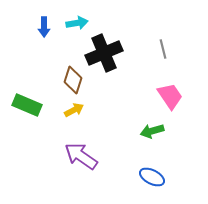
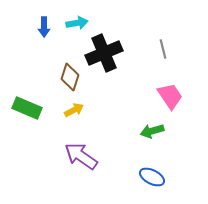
brown diamond: moved 3 px left, 3 px up
green rectangle: moved 3 px down
